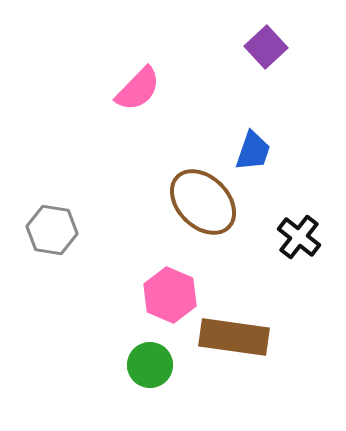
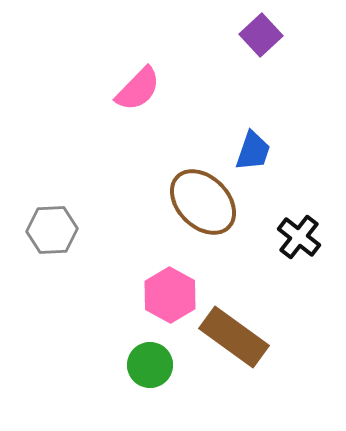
purple square: moved 5 px left, 12 px up
gray hexagon: rotated 12 degrees counterclockwise
pink hexagon: rotated 6 degrees clockwise
brown rectangle: rotated 28 degrees clockwise
